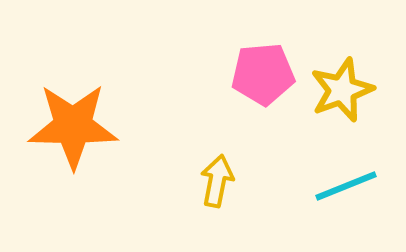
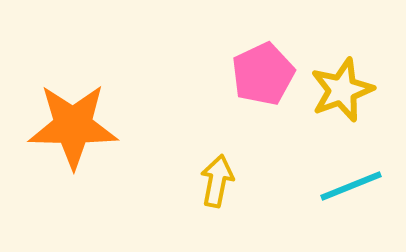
pink pentagon: rotated 20 degrees counterclockwise
cyan line: moved 5 px right
